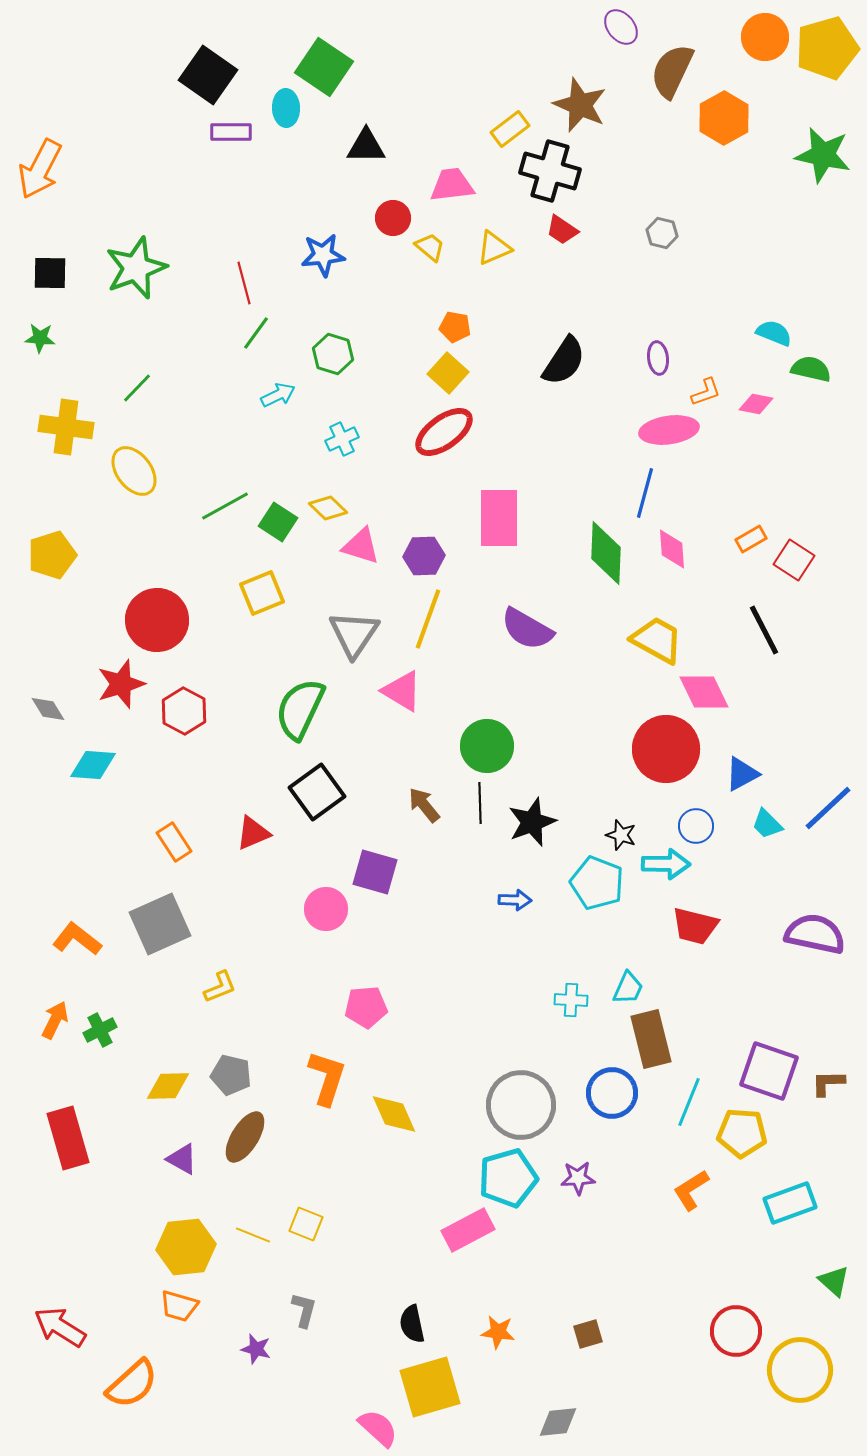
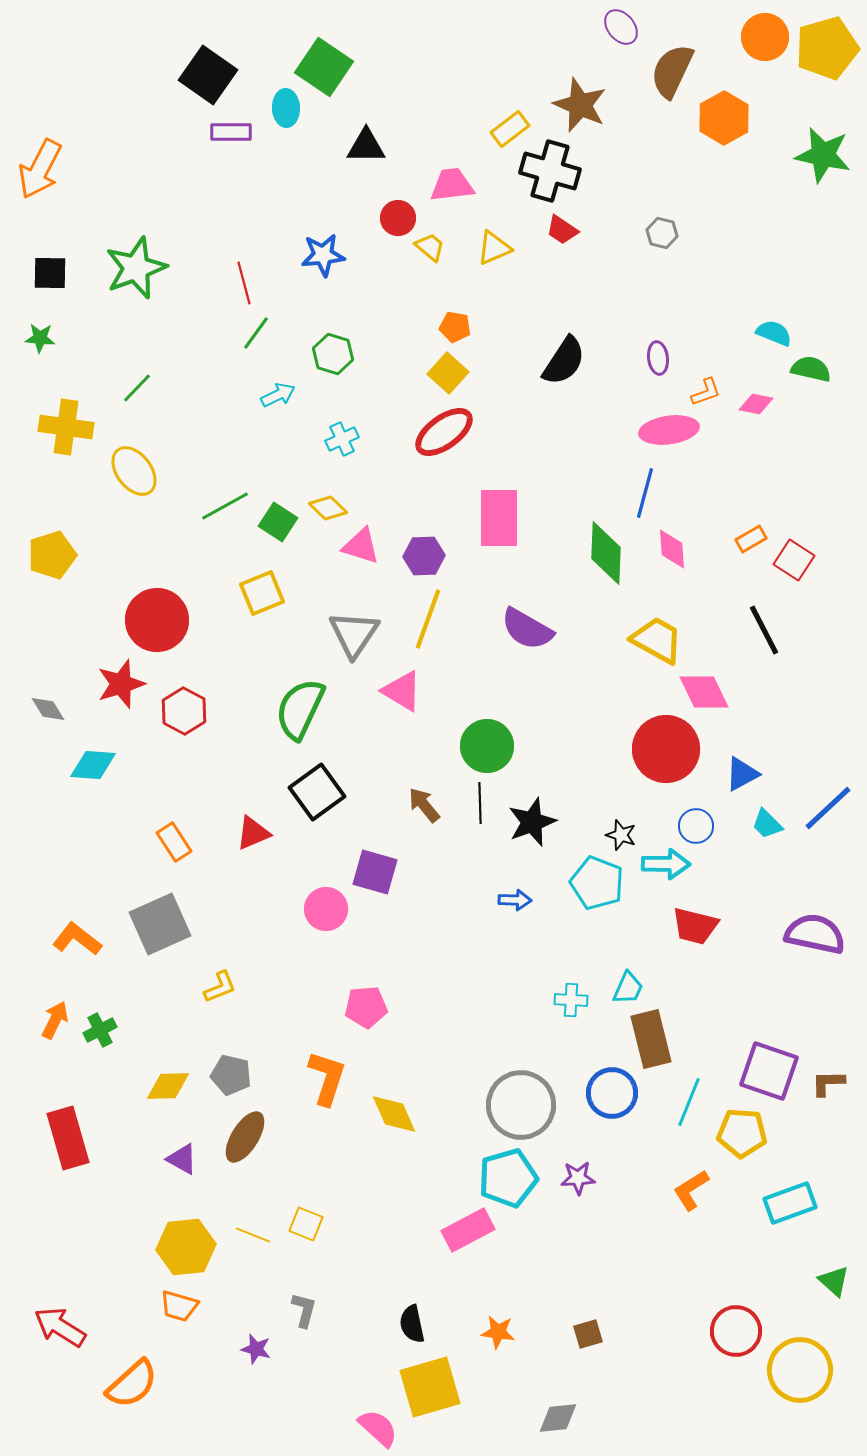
red circle at (393, 218): moved 5 px right
gray diamond at (558, 1422): moved 4 px up
